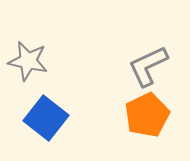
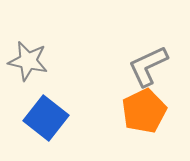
orange pentagon: moved 3 px left, 4 px up
